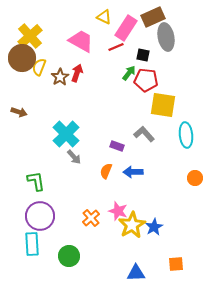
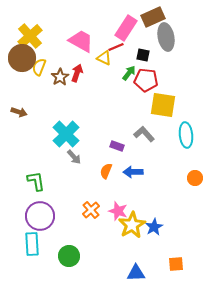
yellow triangle: moved 41 px down
orange cross: moved 8 px up
